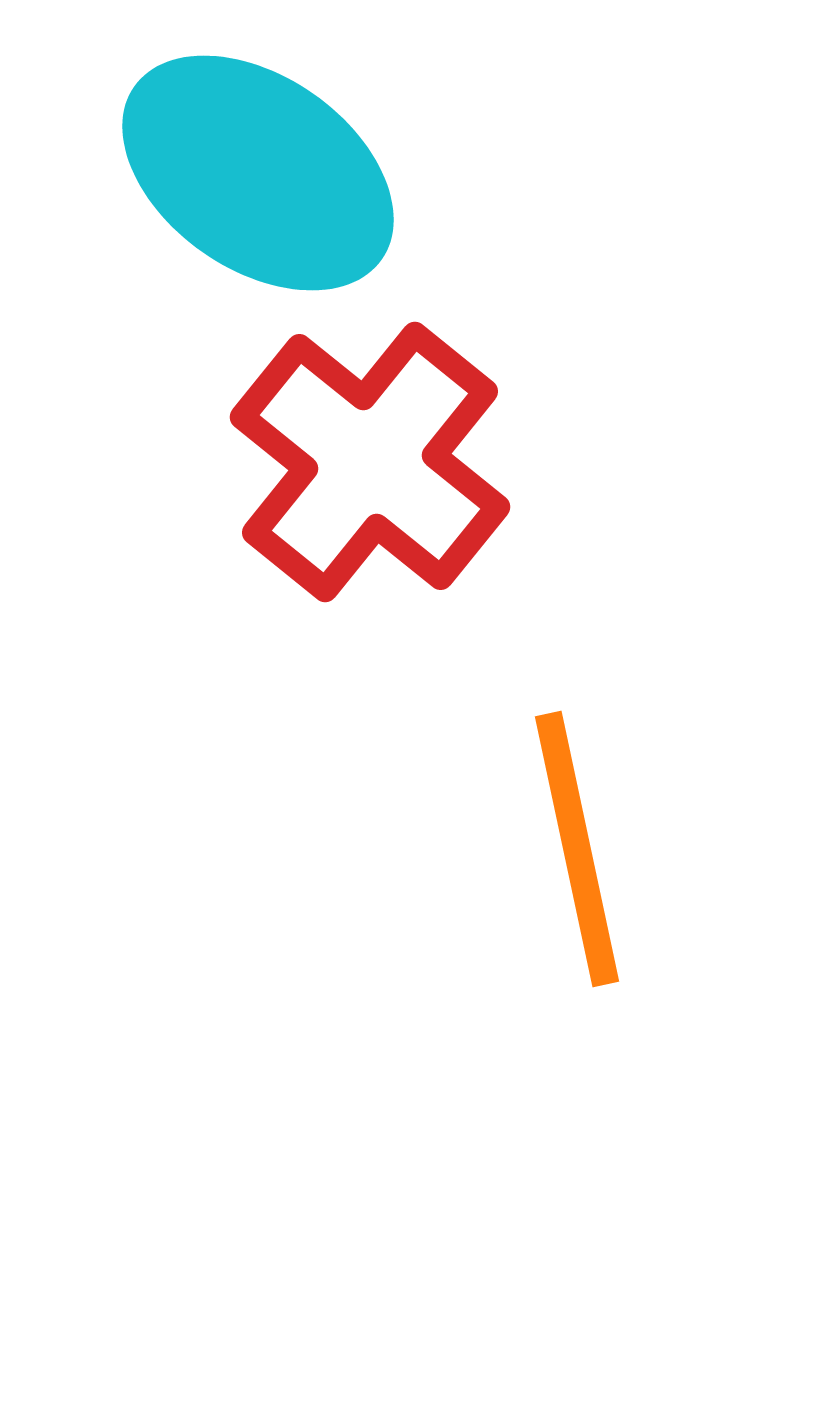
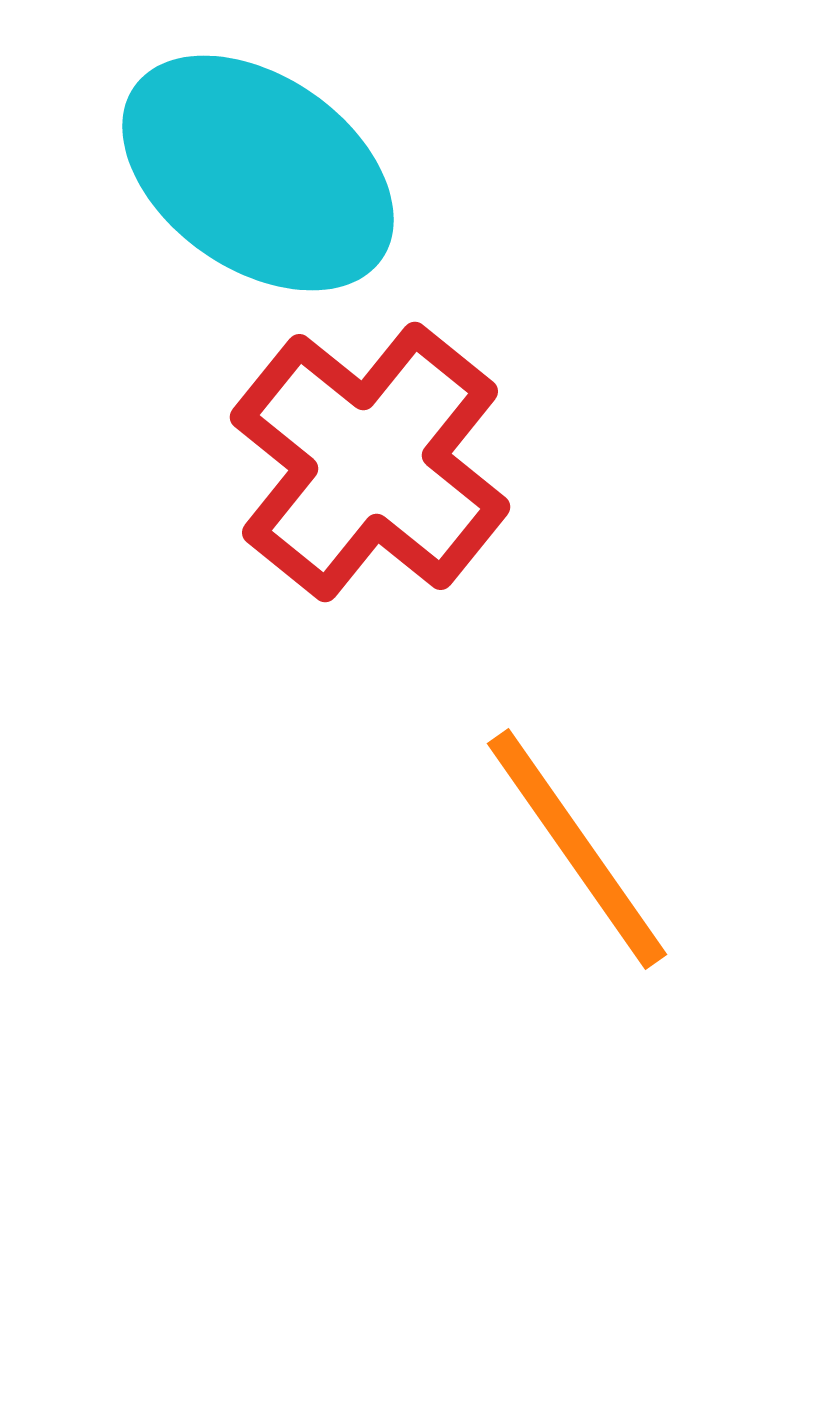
orange line: rotated 23 degrees counterclockwise
